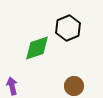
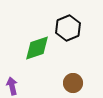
brown circle: moved 1 px left, 3 px up
